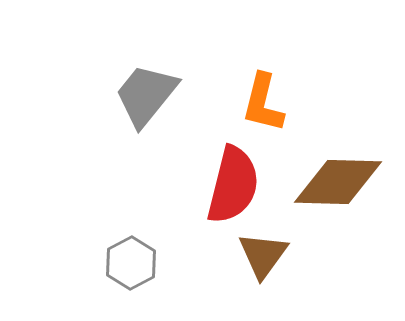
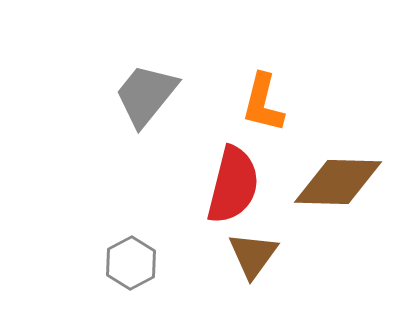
brown triangle: moved 10 px left
